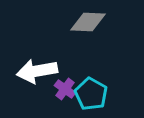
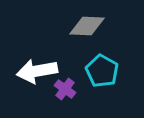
gray diamond: moved 1 px left, 4 px down
cyan pentagon: moved 11 px right, 23 px up
